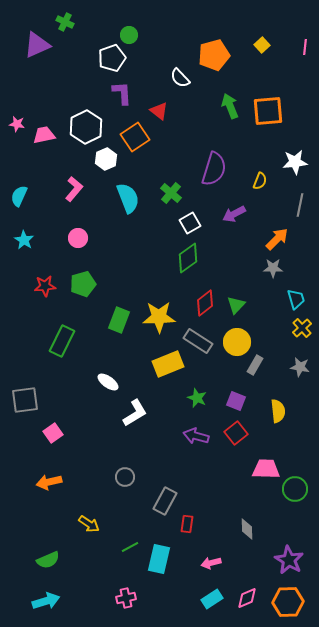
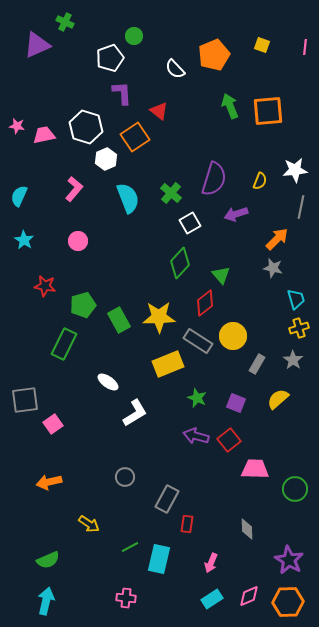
green circle at (129, 35): moved 5 px right, 1 px down
yellow square at (262, 45): rotated 28 degrees counterclockwise
orange pentagon at (214, 55): rotated 8 degrees counterclockwise
white pentagon at (112, 58): moved 2 px left
white semicircle at (180, 78): moved 5 px left, 9 px up
pink star at (17, 124): moved 2 px down
white hexagon at (86, 127): rotated 16 degrees counterclockwise
white star at (295, 162): moved 8 px down
purple semicircle at (214, 169): moved 10 px down
gray line at (300, 205): moved 1 px right, 2 px down
purple arrow at (234, 214): moved 2 px right; rotated 10 degrees clockwise
pink circle at (78, 238): moved 3 px down
green diamond at (188, 258): moved 8 px left, 5 px down; rotated 12 degrees counterclockwise
gray star at (273, 268): rotated 12 degrees clockwise
green pentagon at (83, 284): moved 21 px down
red star at (45, 286): rotated 15 degrees clockwise
green triangle at (236, 305): moved 15 px left, 30 px up; rotated 24 degrees counterclockwise
green rectangle at (119, 320): rotated 50 degrees counterclockwise
yellow cross at (302, 328): moved 3 px left; rotated 24 degrees clockwise
green rectangle at (62, 341): moved 2 px right, 3 px down
yellow circle at (237, 342): moved 4 px left, 6 px up
gray rectangle at (255, 365): moved 2 px right, 1 px up
gray star at (300, 367): moved 7 px left, 7 px up; rotated 24 degrees clockwise
purple square at (236, 401): moved 2 px down
yellow semicircle at (278, 411): moved 12 px up; rotated 125 degrees counterclockwise
pink square at (53, 433): moved 9 px up
red square at (236, 433): moved 7 px left, 7 px down
pink trapezoid at (266, 469): moved 11 px left
gray rectangle at (165, 501): moved 2 px right, 2 px up
pink arrow at (211, 563): rotated 54 degrees counterclockwise
pink cross at (126, 598): rotated 18 degrees clockwise
pink diamond at (247, 598): moved 2 px right, 2 px up
cyan arrow at (46, 601): rotated 60 degrees counterclockwise
